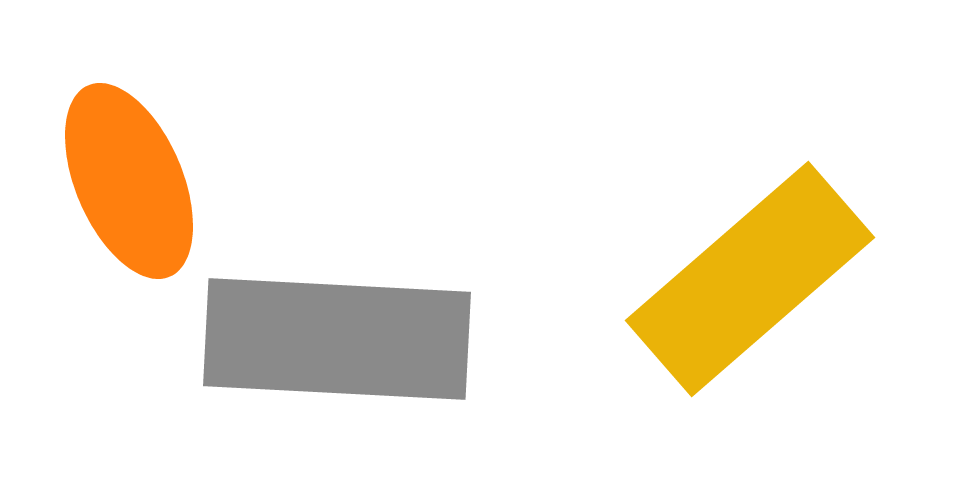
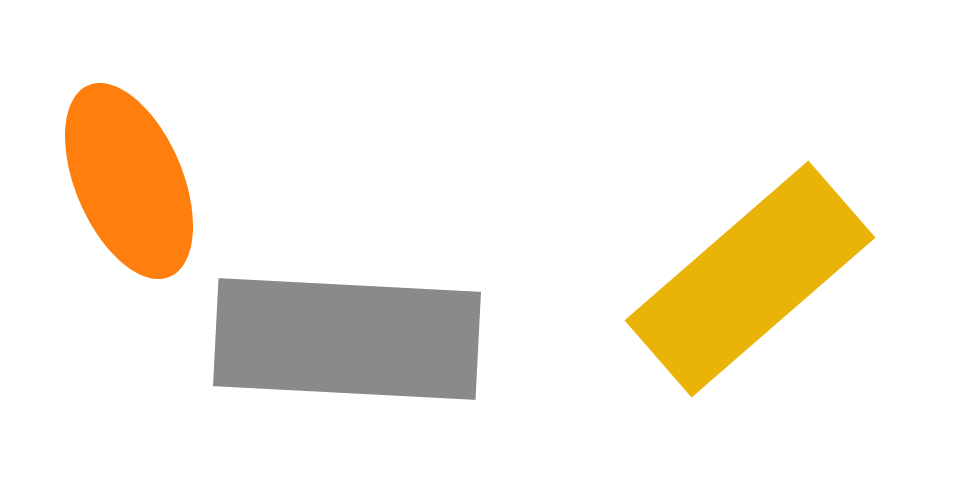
gray rectangle: moved 10 px right
